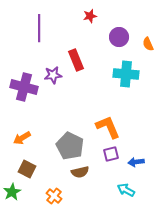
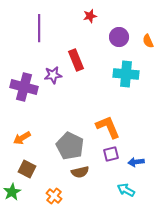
orange semicircle: moved 3 px up
